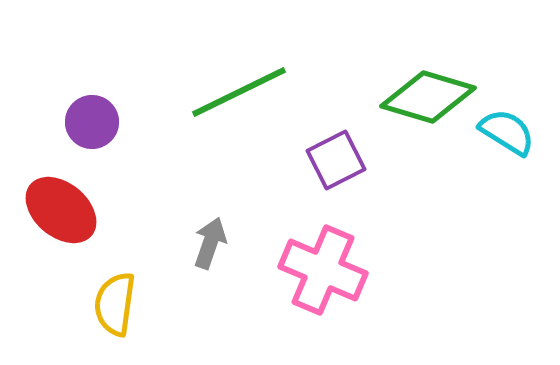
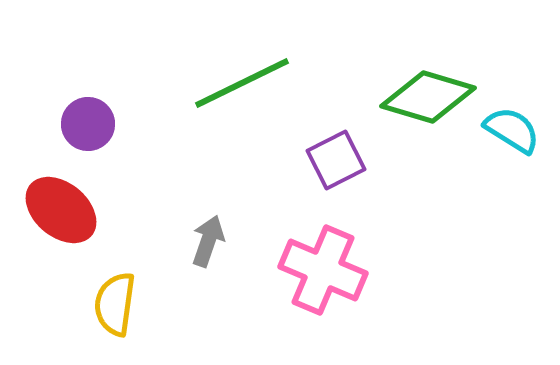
green line: moved 3 px right, 9 px up
purple circle: moved 4 px left, 2 px down
cyan semicircle: moved 5 px right, 2 px up
gray arrow: moved 2 px left, 2 px up
